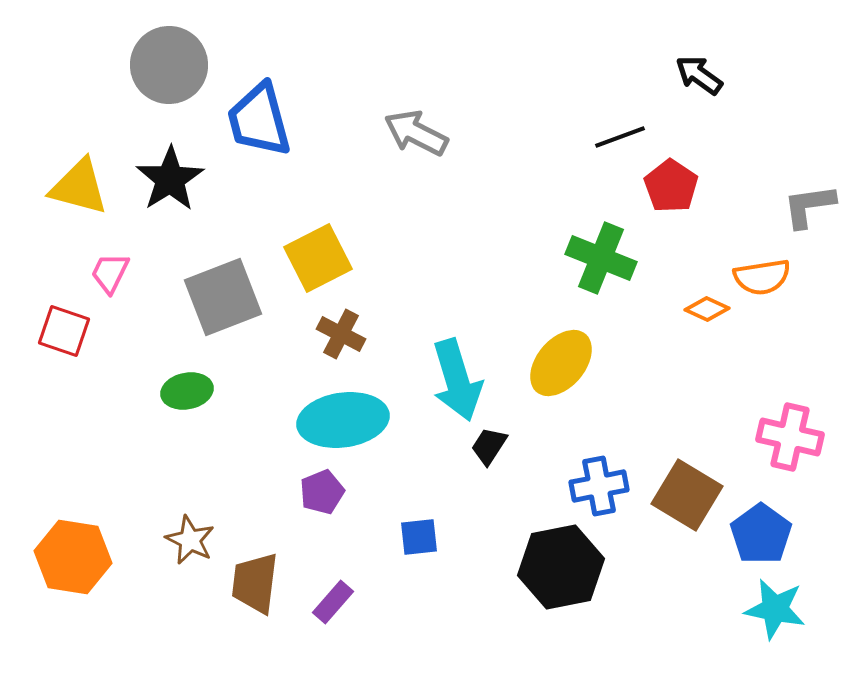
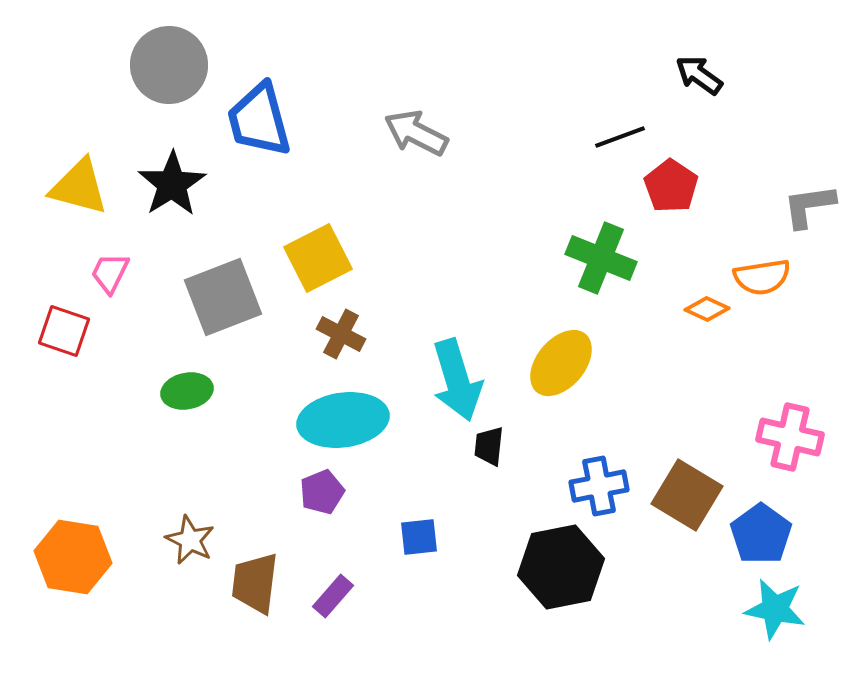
black star: moved 2 px right, 5 px down
black trapezoid: rotated 27 degrees counterclockwise
purple rectangle: moved 6 px up
